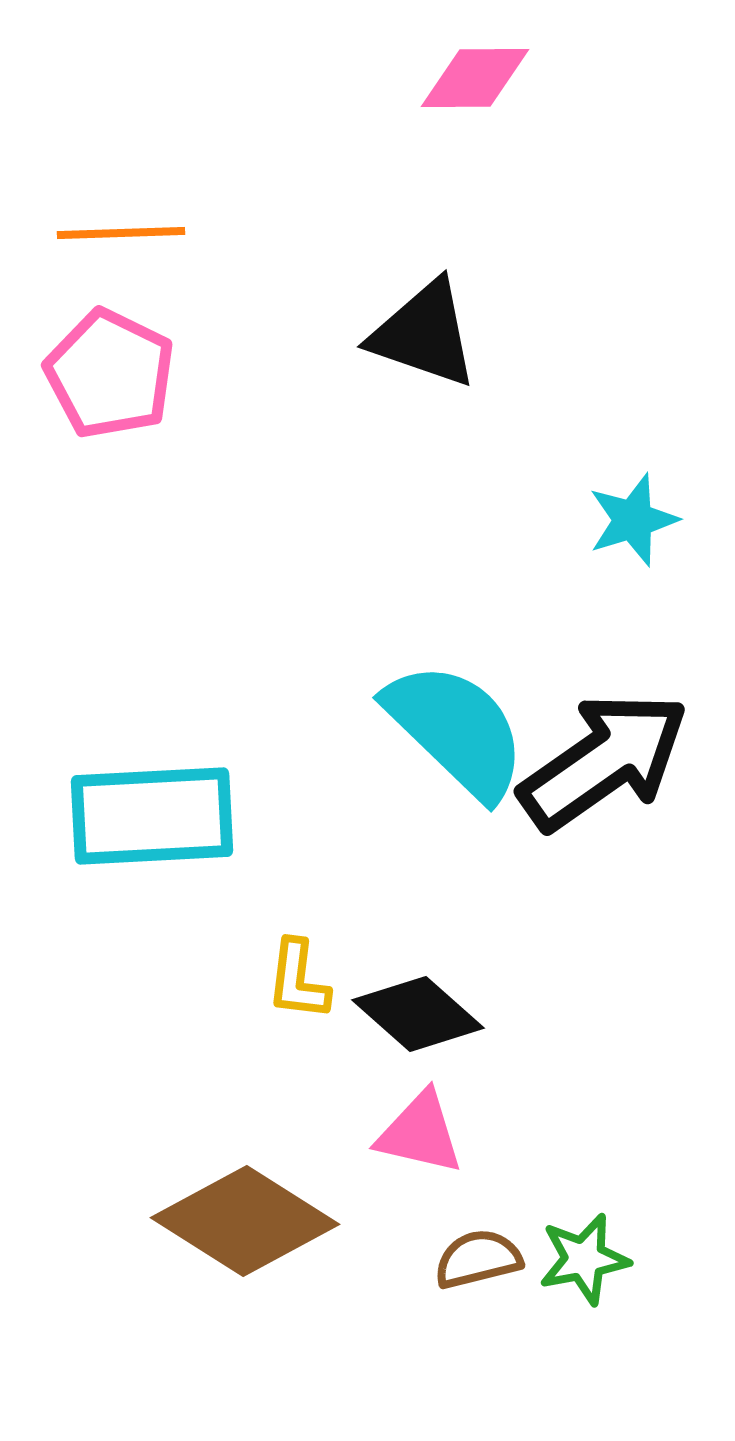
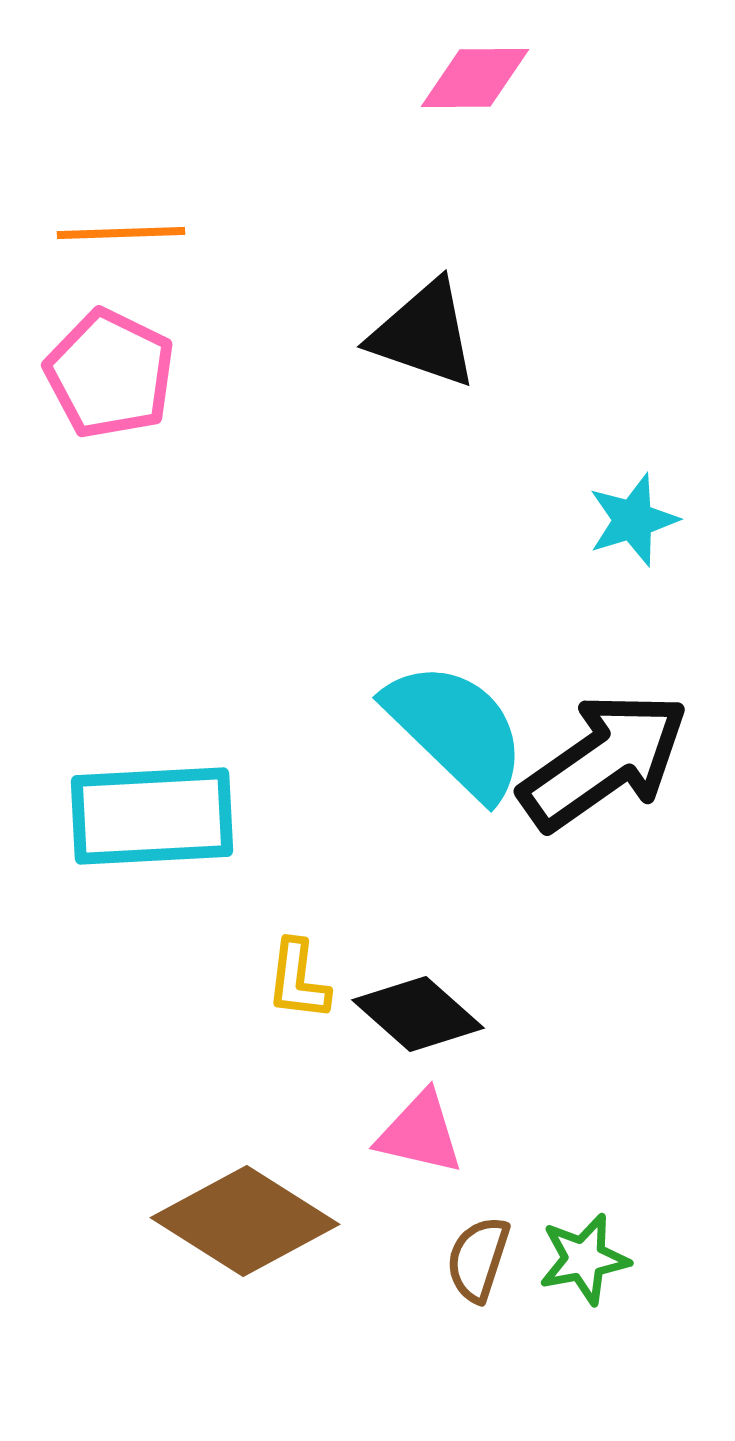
brown semicircle: rotated 58 degrees counterclockwise
